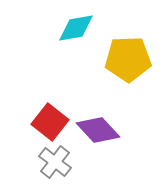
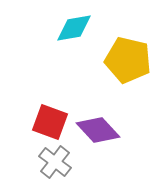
cyan diamond: moved 2 px left
yellow pentagon: moved 1 px down; rotated 15 degrees clockwise
red square: rotated 18 degrees counterclockwise
